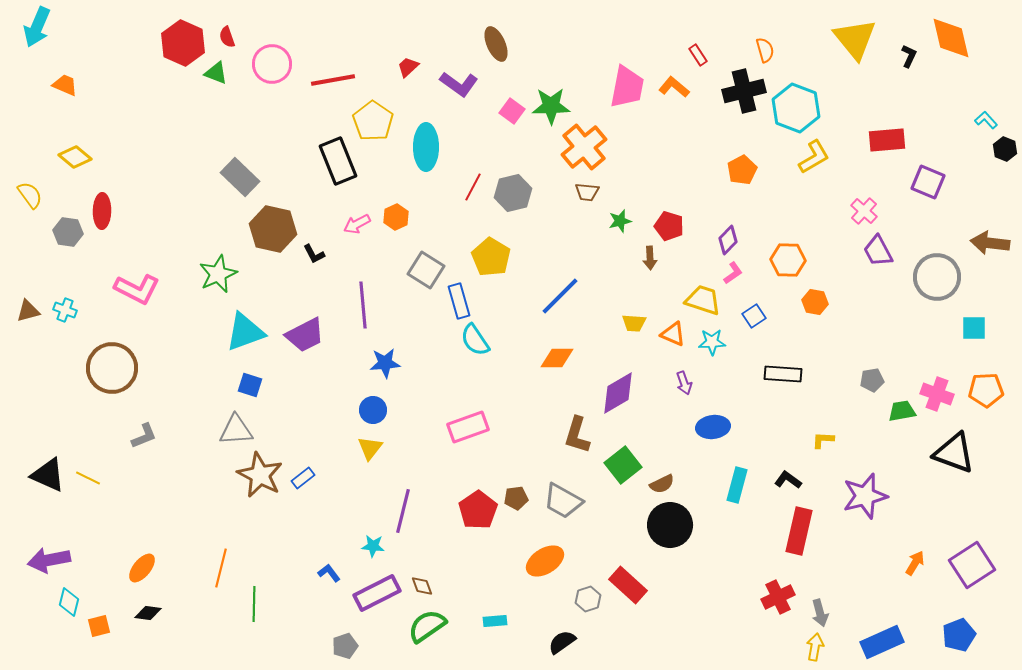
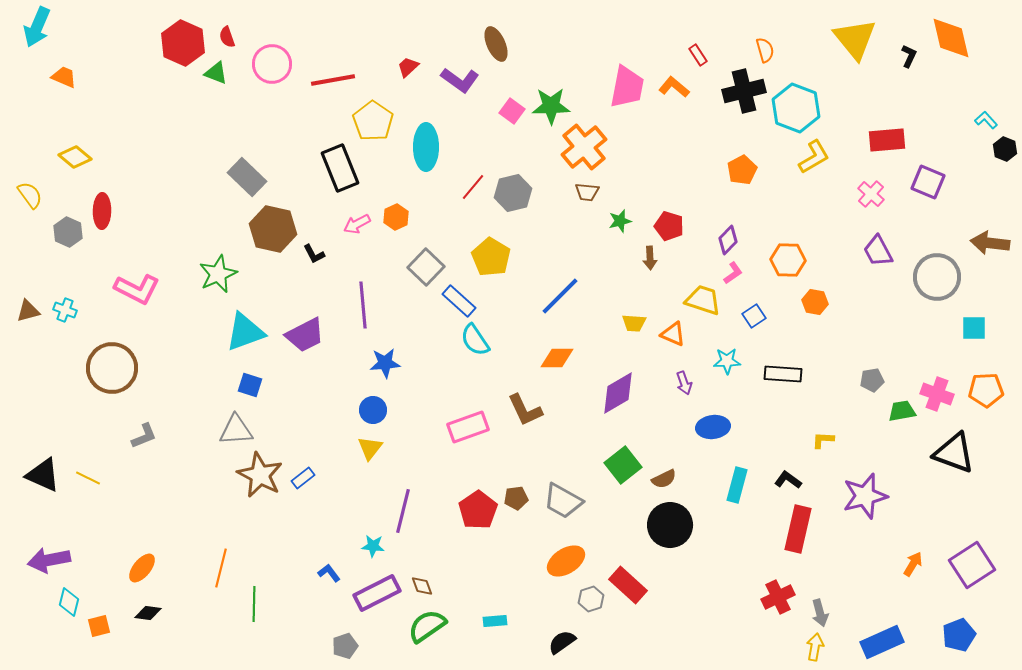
purple L-shape at (459, 84): moved 1 px right, 4 px up
orange trapezoid at (65, 85): moved 1 px left, 8 px up
black rectangle at (338, 161): moved 2 px right, 7 px down
gray rectangle at (240, 177): moved 7 px right
red line at (473, 187): rotated 12 degrees clockwise
pink cross at (864, 211): moved 7 px right, 17 px up
gray hexagon at (68, 232): rotated 16 degrees clockwise
gray square at (426, 270): moved 3 px up; rotated 12 degrees clockwise
blue rectangle at (459, 301): rotated 32 degrees counterclockwise
cyan star at (712, 342): moved 15 px right, 19 px down
brown L-shape at (577, 435): moved 52 px left, 25 px up; rotated 42 degrees counterclockwise
black triangle at (48, 475): moved 5 px left
brown semicircle at (662, 484): moved 2 px right, 5 px up
red rectangle at (799, 531): moved 1 px left, 2 px up
orange ellipse at (545, 561): moved 21 px right
orange arrow at (915, 563): moved 2 px left, 1 px down
gray hexagon at (588, 599): moved 3 px right
